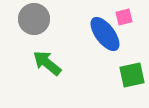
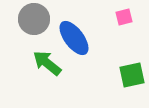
blue ellipse: moved 31 px left, 4 px down
